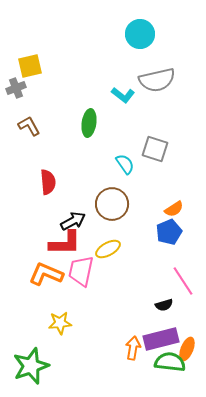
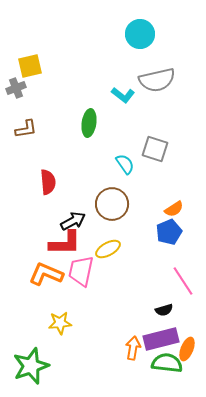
brown L-shape: moved 3 px left, 3 px down; rotated 110 degrees clockwise
black semicircle: moved 5 px down
green semicircle: moved 3 px left, 1 px down
